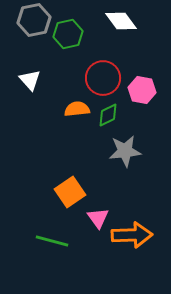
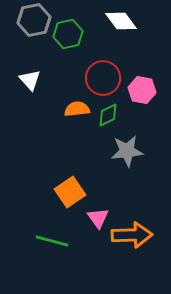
gray star: moved 2 px right
